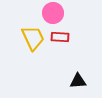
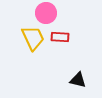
pink circle: moved 7 px left
black triangle: moved 1 px up; rotated 18 degrees clockwise
